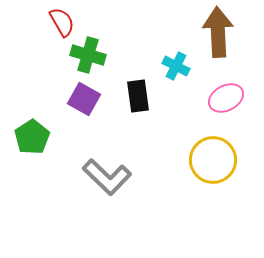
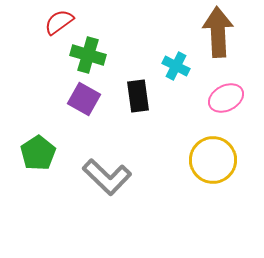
red semicircle: moved 3 px left; rotated 96 degrees counterclockwise
green pentagon: moved 6 px right, 16 px down
